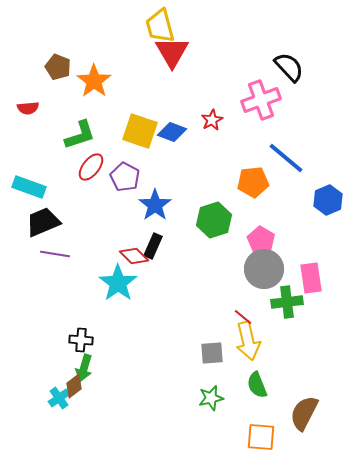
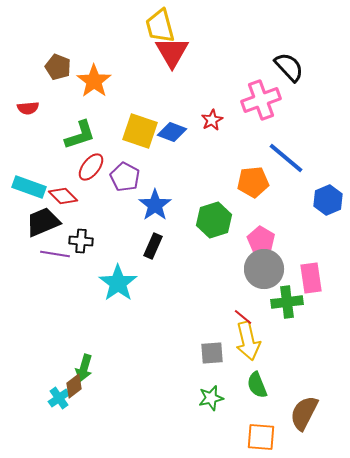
red diamond: moved 71 px left, 60 px up
black cross: moved 99 px up
